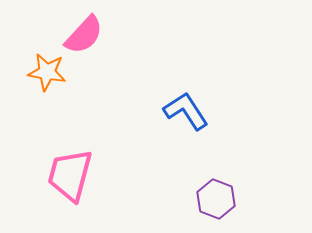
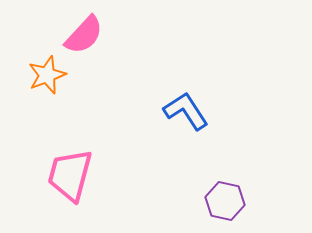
orange star: moved 3 px down; rotated 30 degrees counterclockwise
purple hexagon: moved 9 px right, 2 px down; rotated 9 degrees counterclockwise
